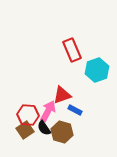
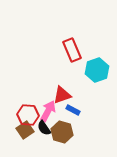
blue rectangle: moved 2 px left
